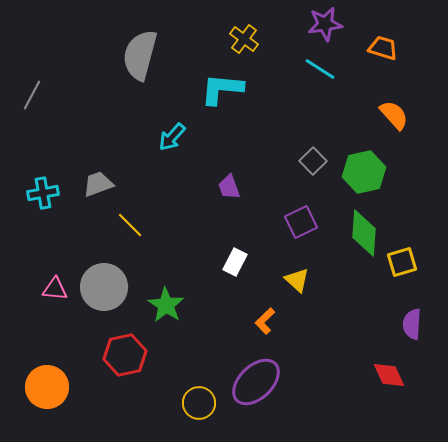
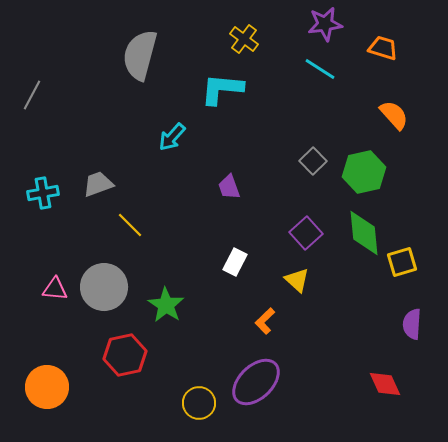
purple square: moved 5 px right, 11 px down; rotated 16 degrees counterclockwise
green diamond: rotated 9 degrees counterclockwise
red diamond: moved 4 px left, 9 px down
